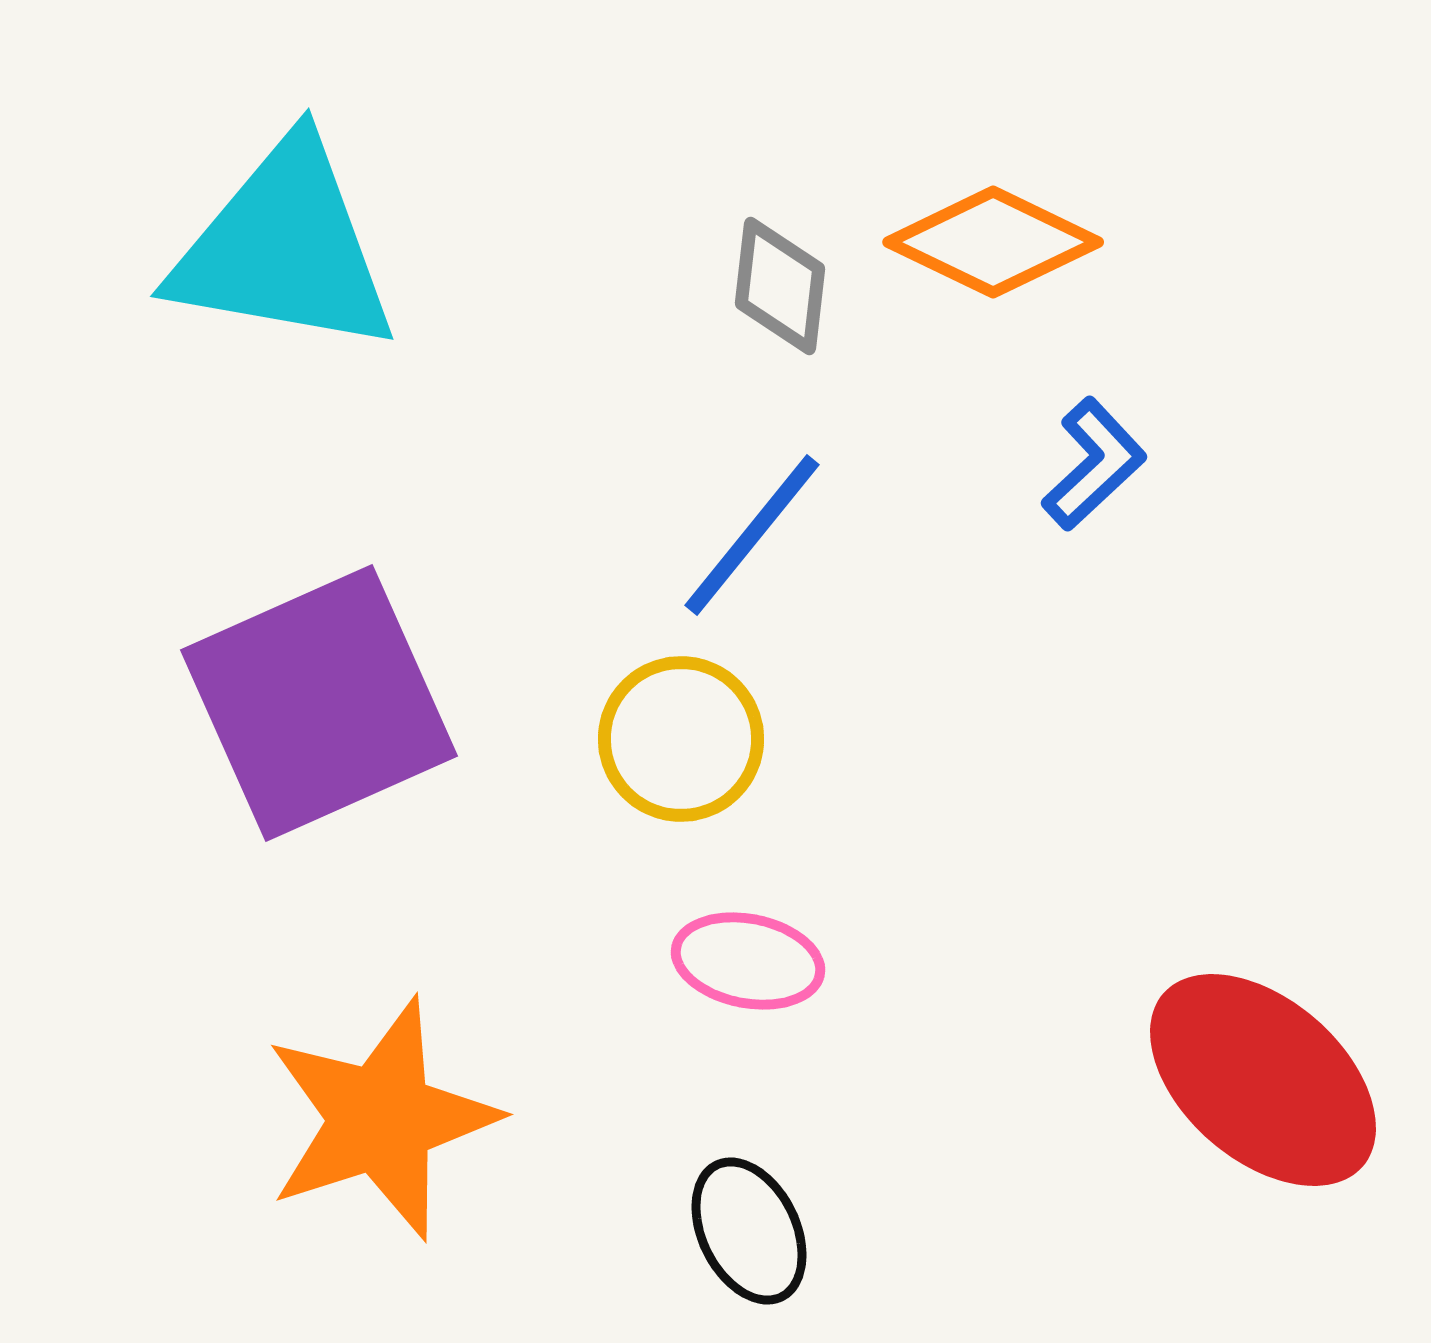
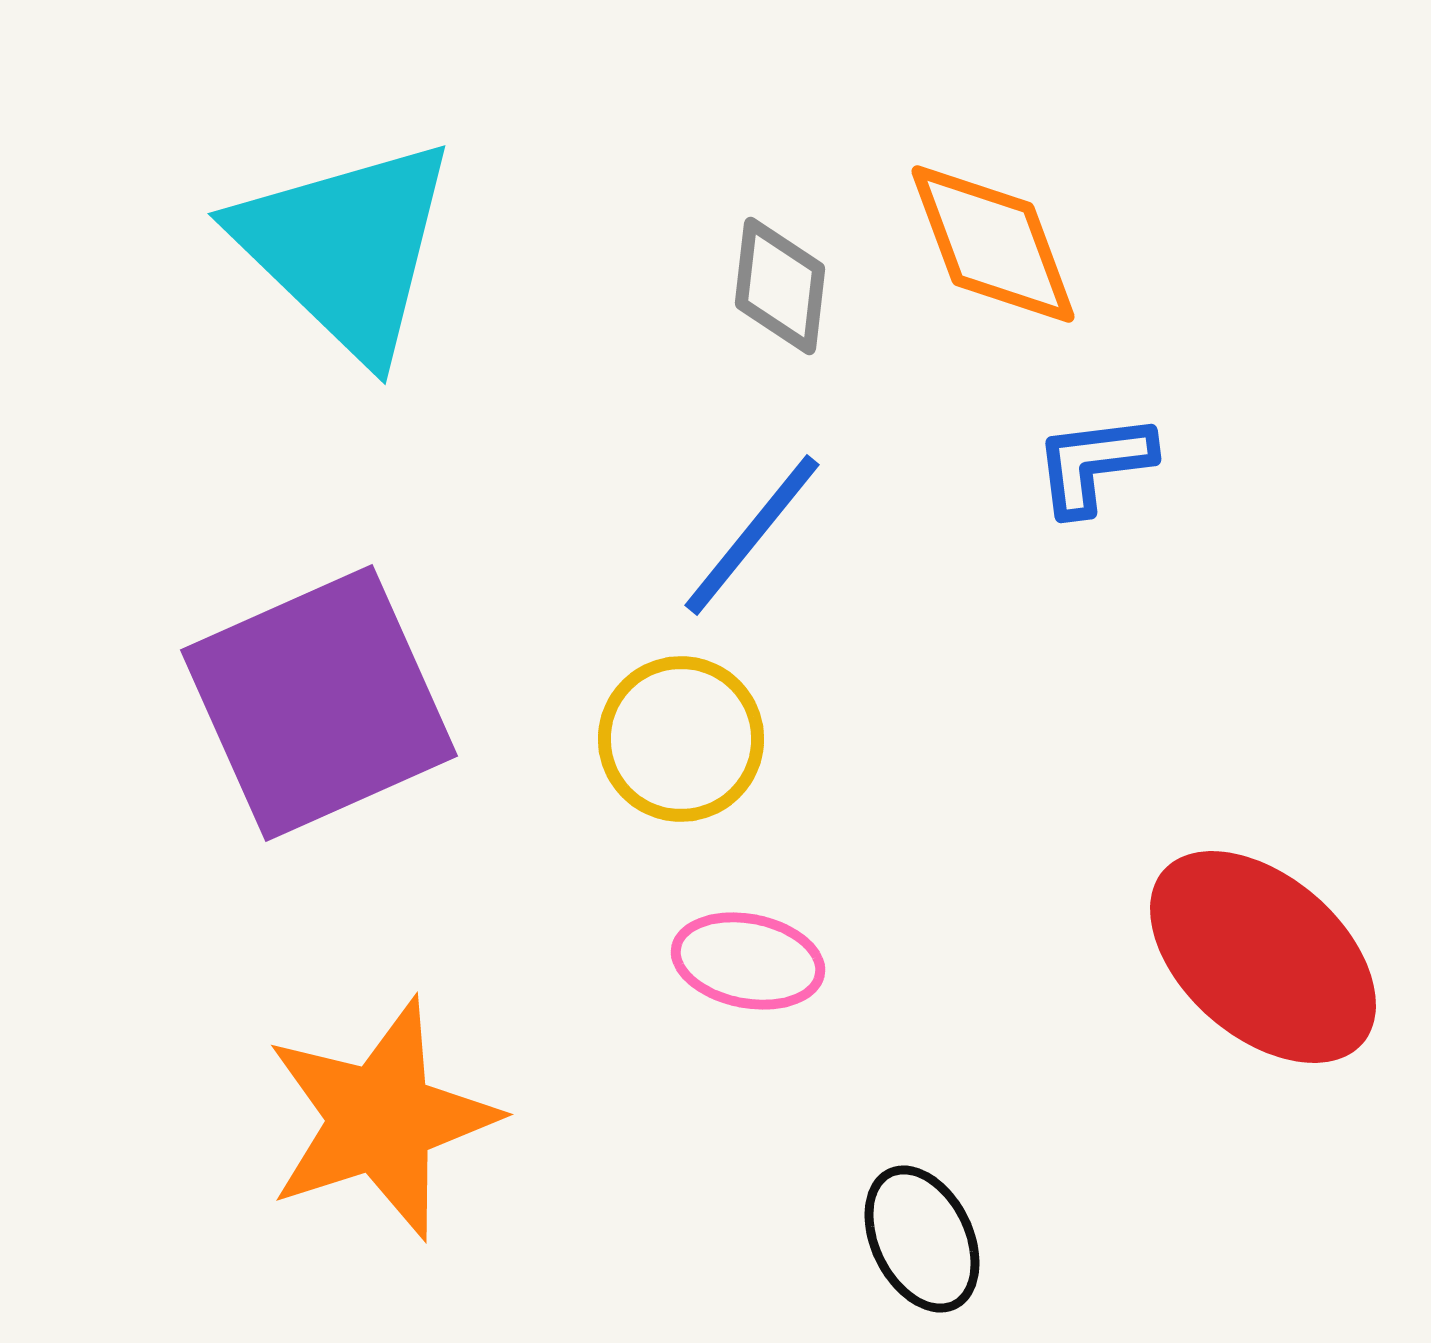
orange diamond: moved 2 px down; rotated 44 degrees clockwise
cyan triangle: moved 62 px right; rotated 34 degrees clockwise
blue L-shape: rotated 144 degrees counterclockwise
red ellipse: moved 123 px up
black ellipse: moved 173 px right, 8 px down
